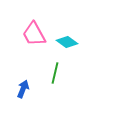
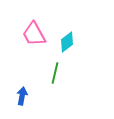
cyan diamond: rotated 75 degrees counterclockwise
blue arrow: moved 1 px left, 7 px down; rotated 12 degrees counterclockwise
